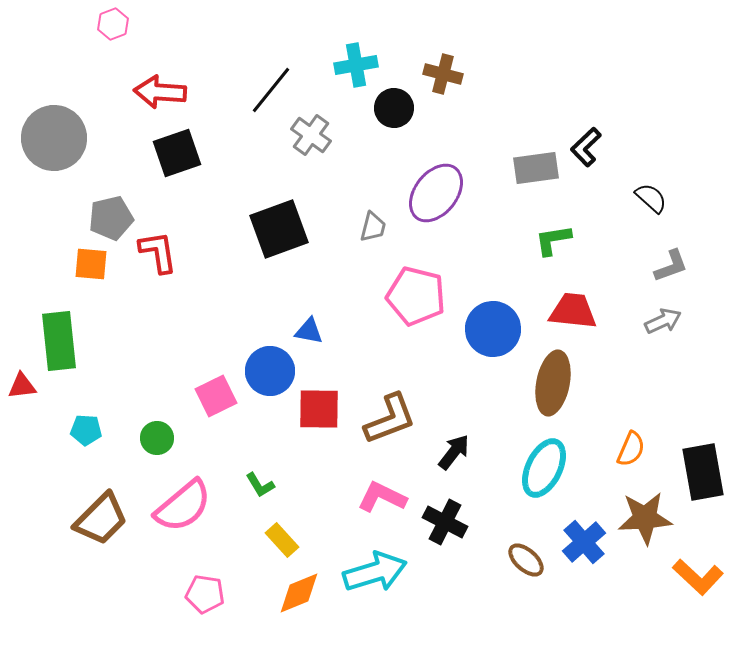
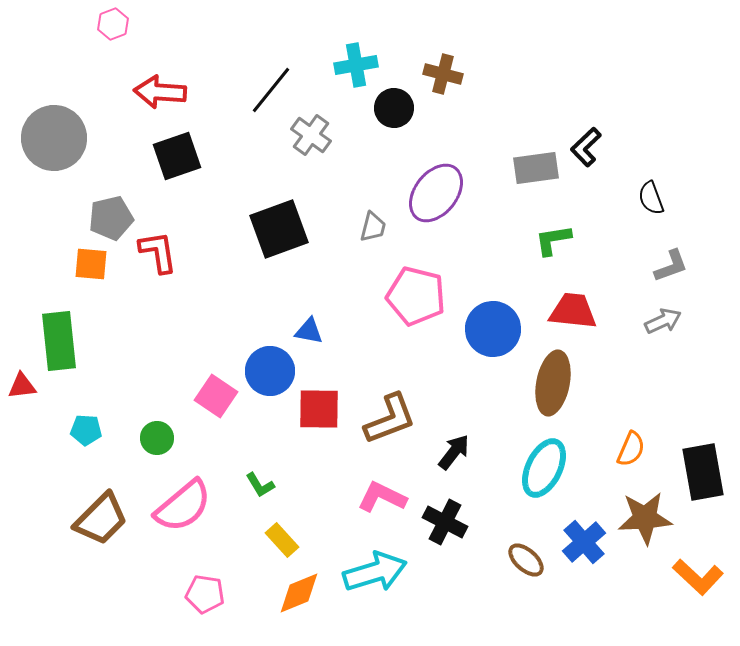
black square at (177, 153): moved 3 px down
black semicircle at (651, 198): rotated 152 degrees counterclockwise
pink square at (216, 396): rotated 30 degrees counterclockwise
